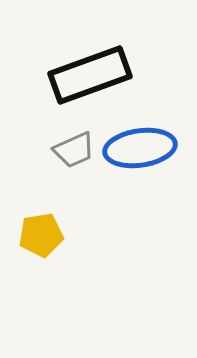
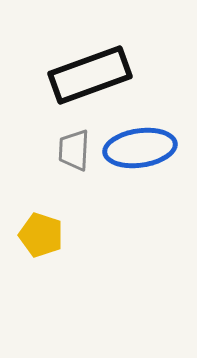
gray trapezoid: rotated 117 degrees clockwise
yellow pentagon: rotated 27 degrees clockwise
